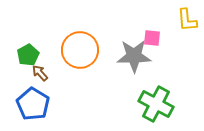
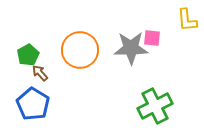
gray star: moved 3 px left, 8 px up
green cross: moved 1 px left, 2 px down; rotated 36 degrees clockwise
